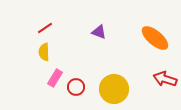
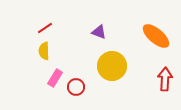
orange ellipse: moved 1 px right, 2 px up
yellow semicircle: moved 1 px up
red arrow: rotated 75 degrees clockwise
yellow circle: moved 2 px left, 23 px up
